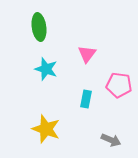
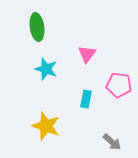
green ellipse: moved 2 px left
yellow star: moved 3 px up
gray arrow: moved 1 px right, 2 px down; rotated 18 degrees clockwise
